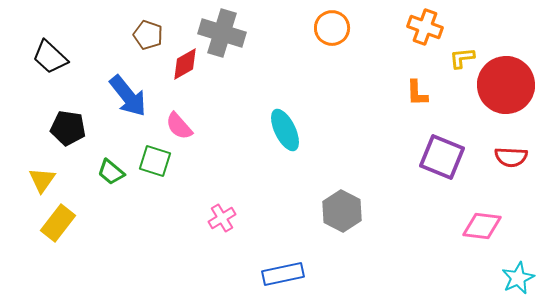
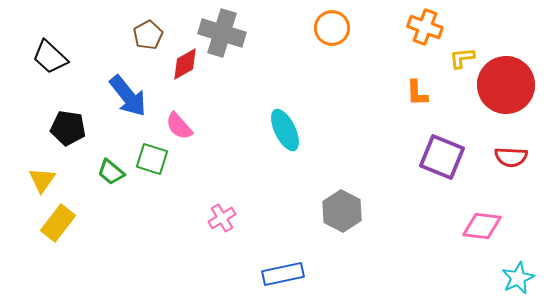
brown pentagon: rotated 24 degrees clockwise
green square: moved 3 px left, 2 px up
